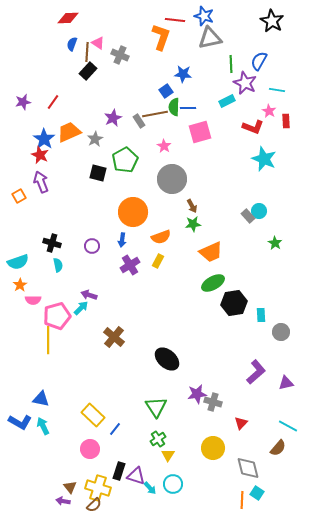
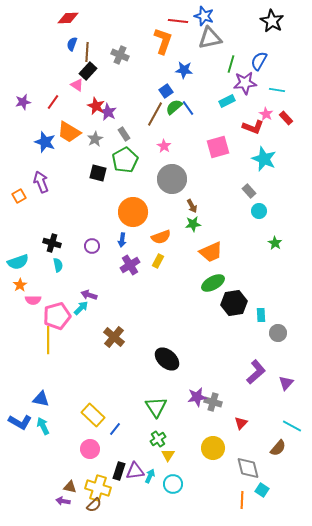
red line at (175, 20): moved 3 px right, 1 px down
orange L-shape at (161, 37): moved 2 px right, 4 px down
pink triangle at (98, 43): moved 21 px left, 42 px down
green line at (231, 64): rotated 18 degrees clockwise
blue star at (183, 74): moved 1 px right, 4 px up
purple star at (245, 83): rotated 30 degrees counterclockwise
green semicircle at (174, 107): rotated 48 degrees clockwise
blue line at (188, 108): rotated 56 degrees clockwise
pink star at (269, 111): moved 3 px left, 3 px down
brown line at (155, 114): rotated 50 degrees counterclockwise
purple star at (113, 118): moved 5 px left, 6 px up; rotated 18 degrees counterclockwise
gray rectangle at (139, 121): moved 15 px left, 13 px down
red rectangle at (286, 121): moved 3 px up; rotated 40 degrees counterclockwise
orange trapezoid at (69, 132): rotated 125 degrees counterclockwise
pink square at (200, 132): moved 18 px right, 15 px down
blue star at (44, 139): moved 1 px right, 3 px down; rotated 15 degrees counterclockwise
red star at (40, 155): moved 56 px right, 49 px up
gray rectangle at (248, 216): moved 1 px right, 25 px up
gray circle at (281, 332): moved 3 px left, 1 px down
purple triangle at (286, 383): rotated 35 degrees counterclockwise
purple star at (197, 394): moved 3 px down
cyan line at (288, 426): moved 4 px right
purple triangle at (136, 476): moved 1 px left, 5 px up; rotated 24 degrees counterclockwise
brown triangle at (70, 487): rotated 40 degrees counterclockwise
cyan arrow at (150, 488): moved 12 px up; rotated 112 degrees counterclockwise
cyan square at (257, 493): moved 5 px right, 3 px up
